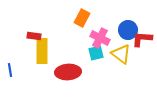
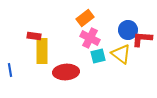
orange rectangle: moved 3 px right; rotated 24 degrees clockwise
pink cross: moved 10 px left
cyan square: moved 2 px right, 3 px down
red ellipse: moved 2 px left
